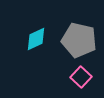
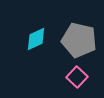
pink square: moved 4 px left
